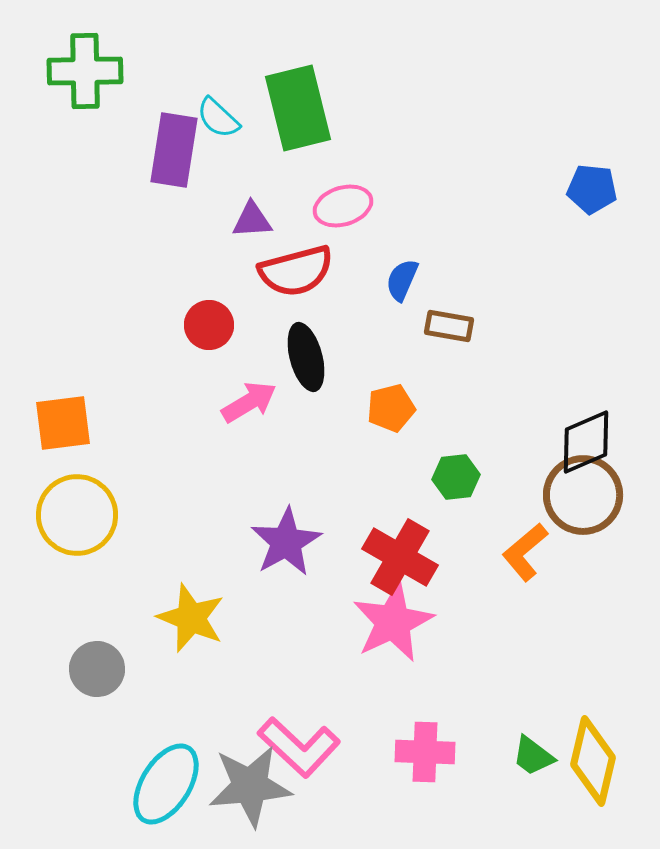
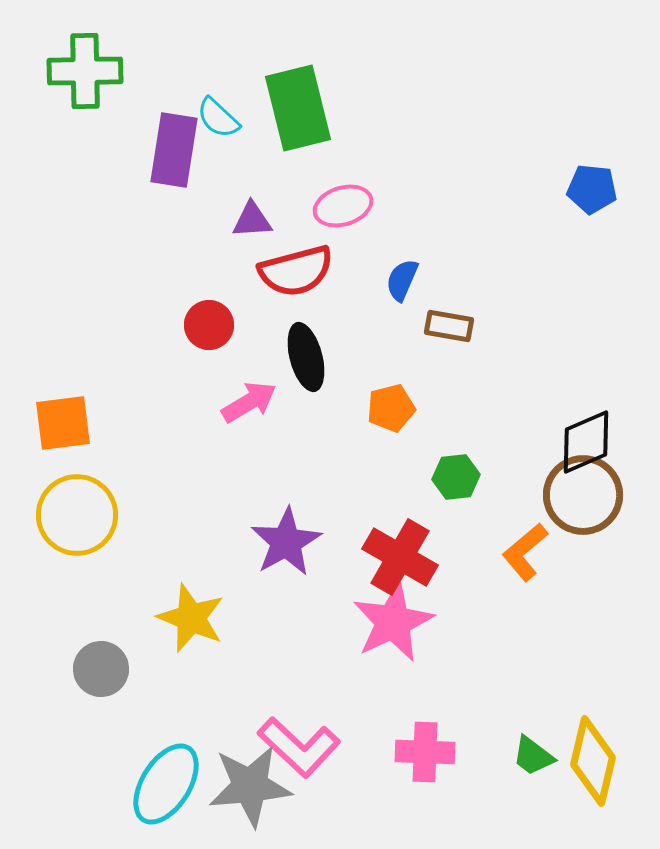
gray circle: moved 4 px right
